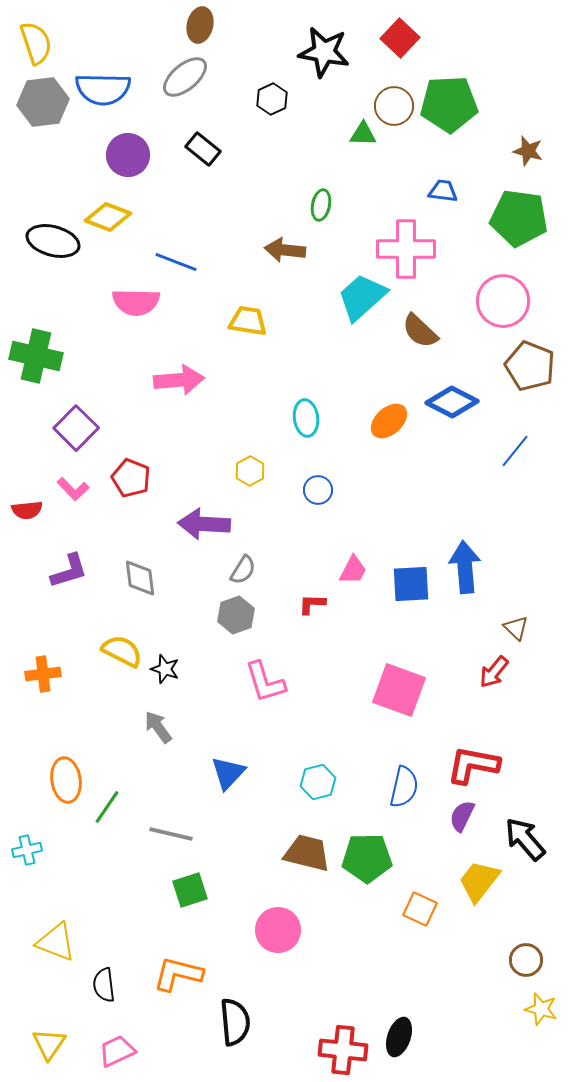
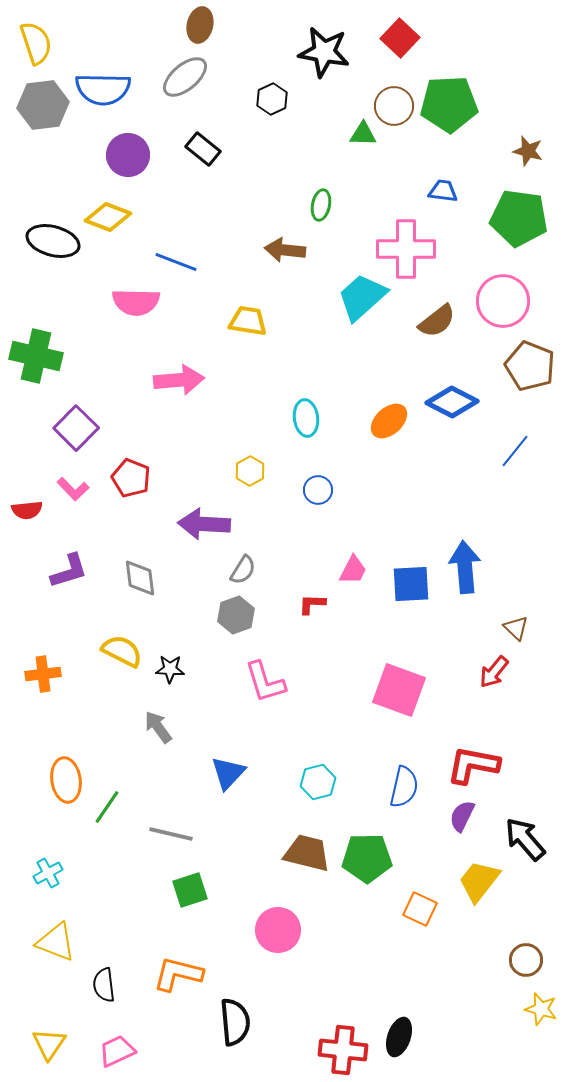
gray hexagon at (43, 102): moved 3 px down
brown semicircle at (420, 331): moved 17 px right, 10 px up; rotated 81 degrees counterclockwise
black star at (165, 669): moved 5 px right; rotated 16 degrees counterclockwise
cyan cross at (27, 850): moved 21 px right, 23 px down; rotated 16 degrees counterclockwise
